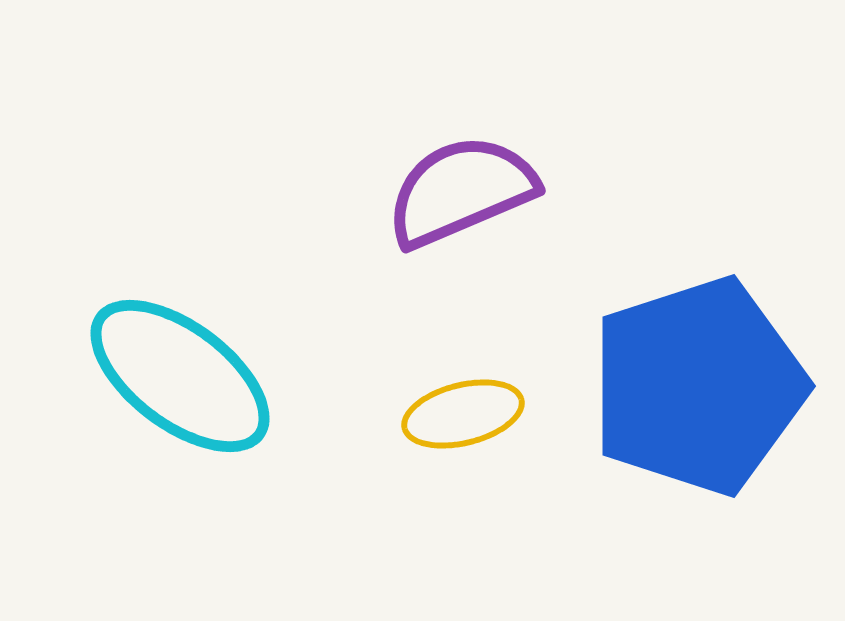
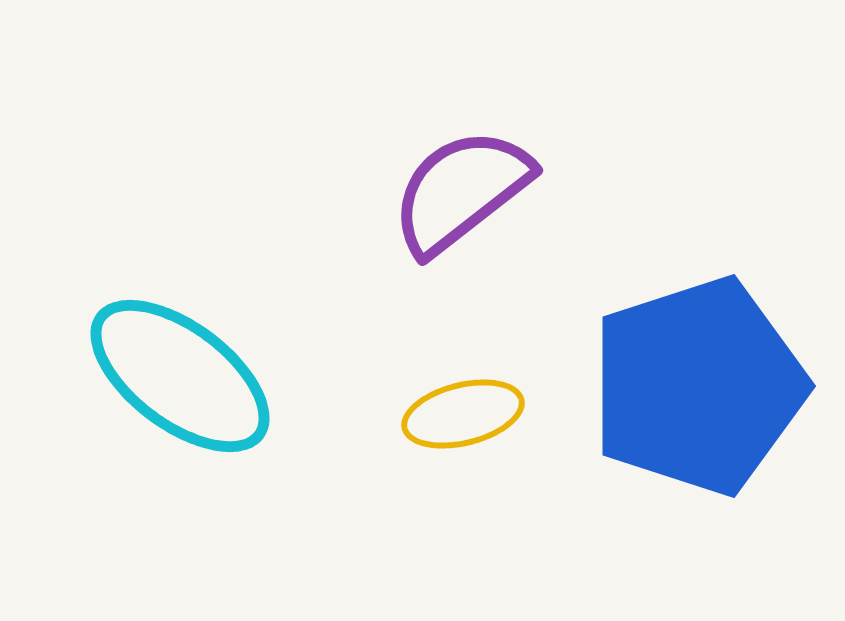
purple semicircle: rotated 15 degrees counterclockwise
